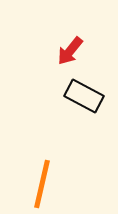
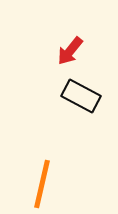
black rectangle: moved 3 px left
